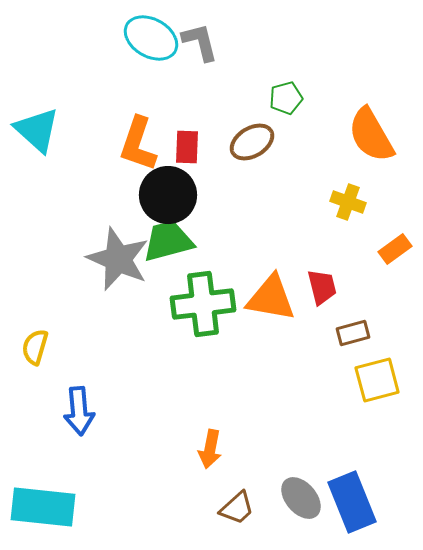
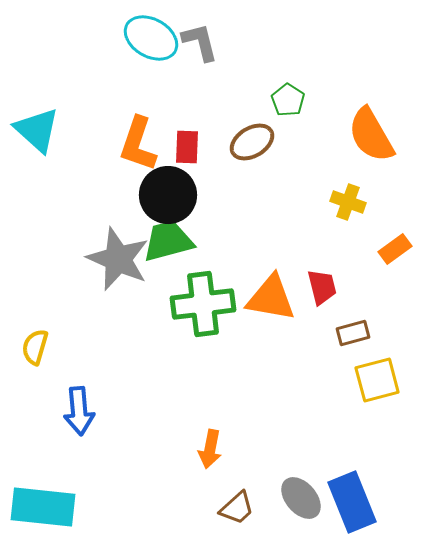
green pentagon: moved 2 px right, 2 px down; rotated 24 degrees counterclockwise
